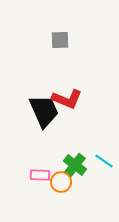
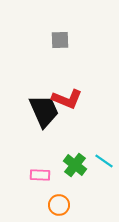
orange circle: moved 2 px left, 23 px down
